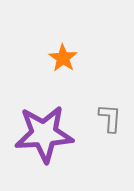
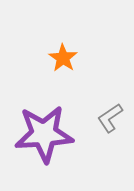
gray L-shape: rotated 128 degrees counterclockwise
